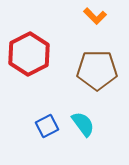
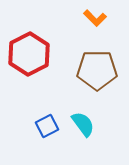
orange L-shape: moved 2 px down
